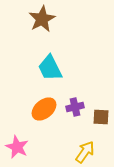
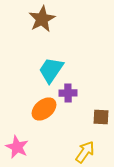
cyan trapezoid: moved 1 px right, 2 px down; rotated 60 degrees clockwise
purple cross: moved 7 px left, 14 px up; rotated 12 degrees clockwise
